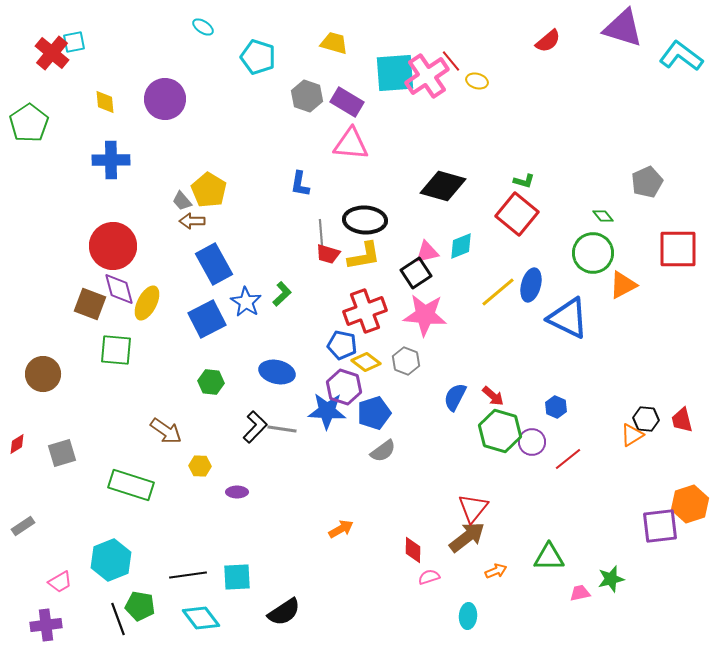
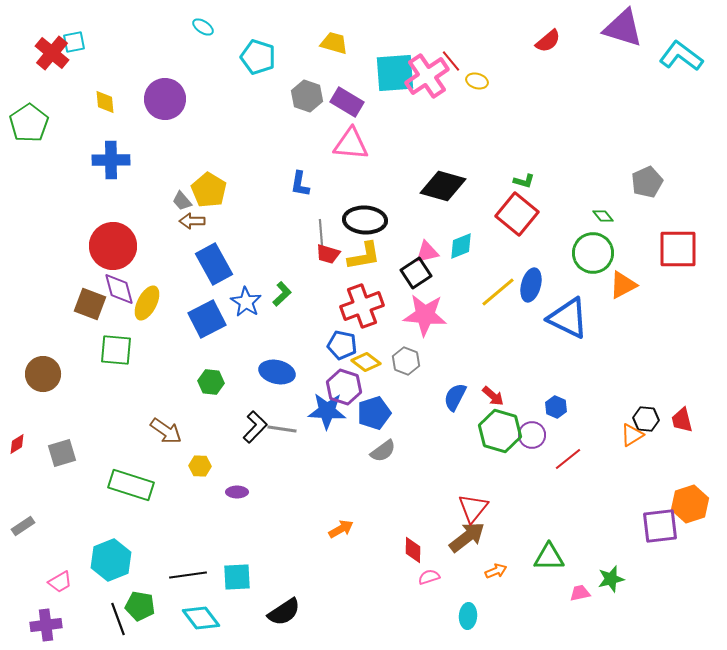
red cross at (365, 311): moved 3 px left, 5 px up
purple circle at (532, 442): moved 7 px up
